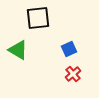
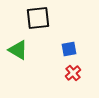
blue square: rotated 14 degrees clockwise
red cross: moved 1 px up
